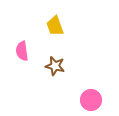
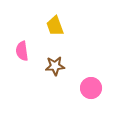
brown star: rotated 18 degrees counterclockwise
pink circle: moved 12 px up
